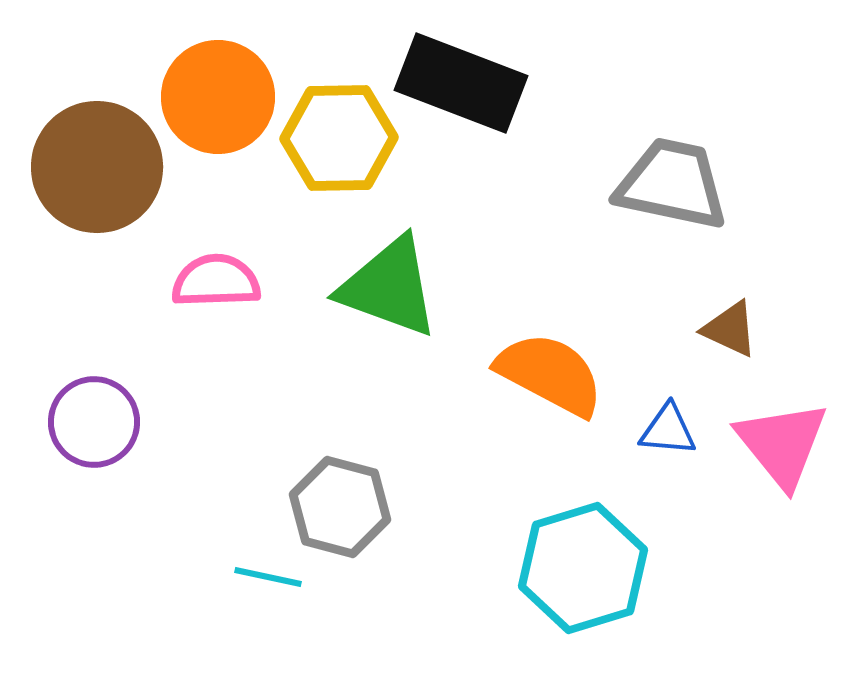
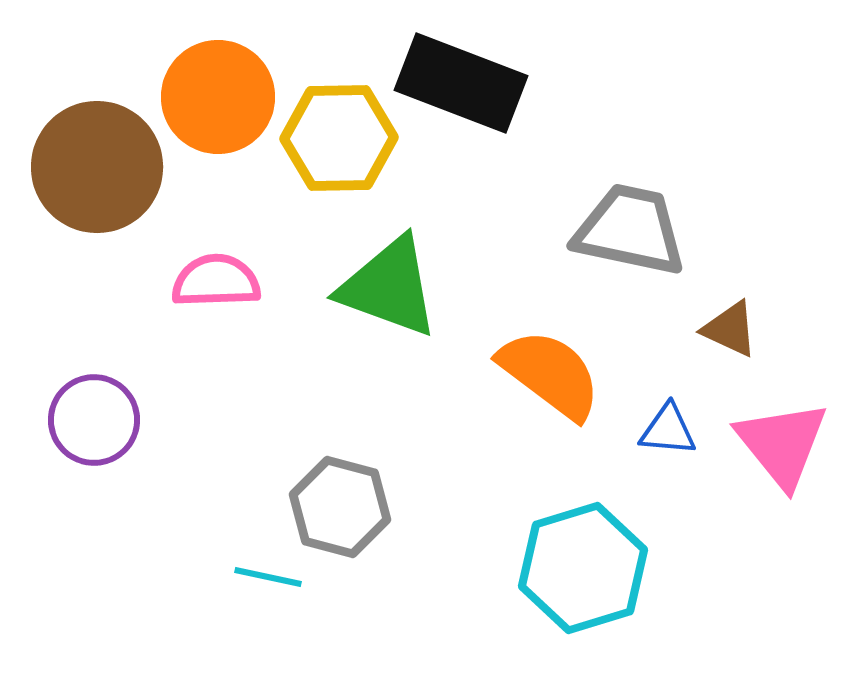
gray trapezoid: moved 42 px left, 46 px down
orange semicircle: rotated 9 degrees clockwise
purple circle: moved 2 px up
